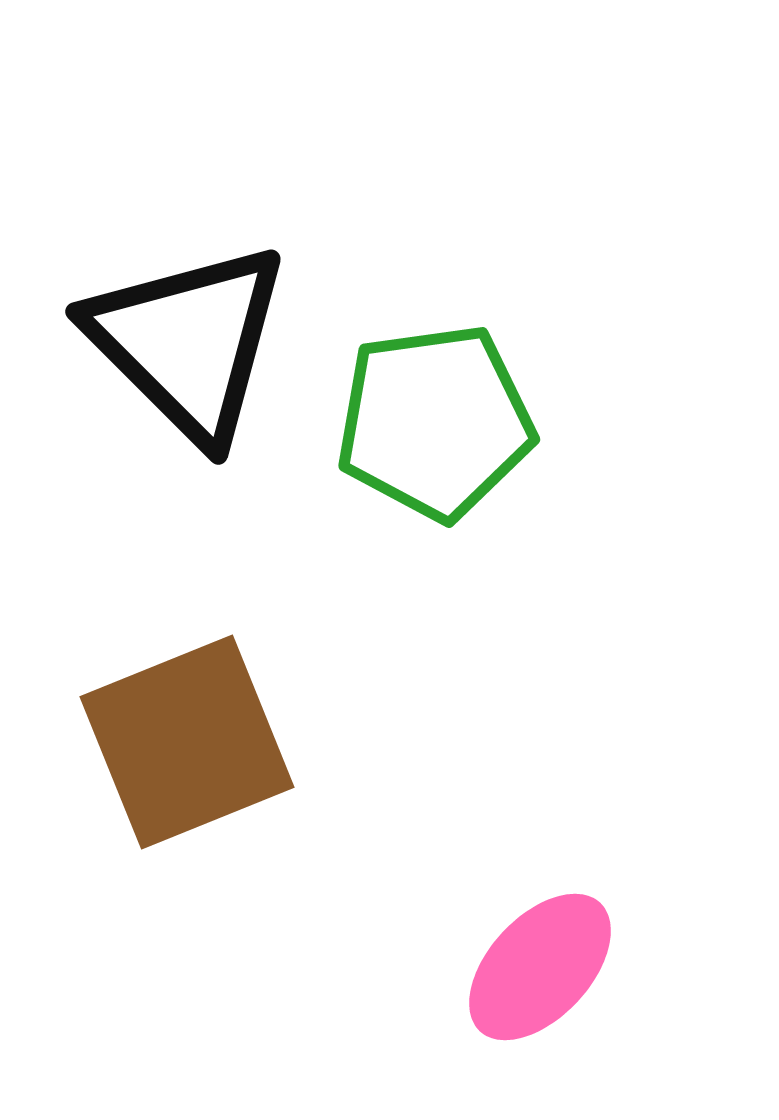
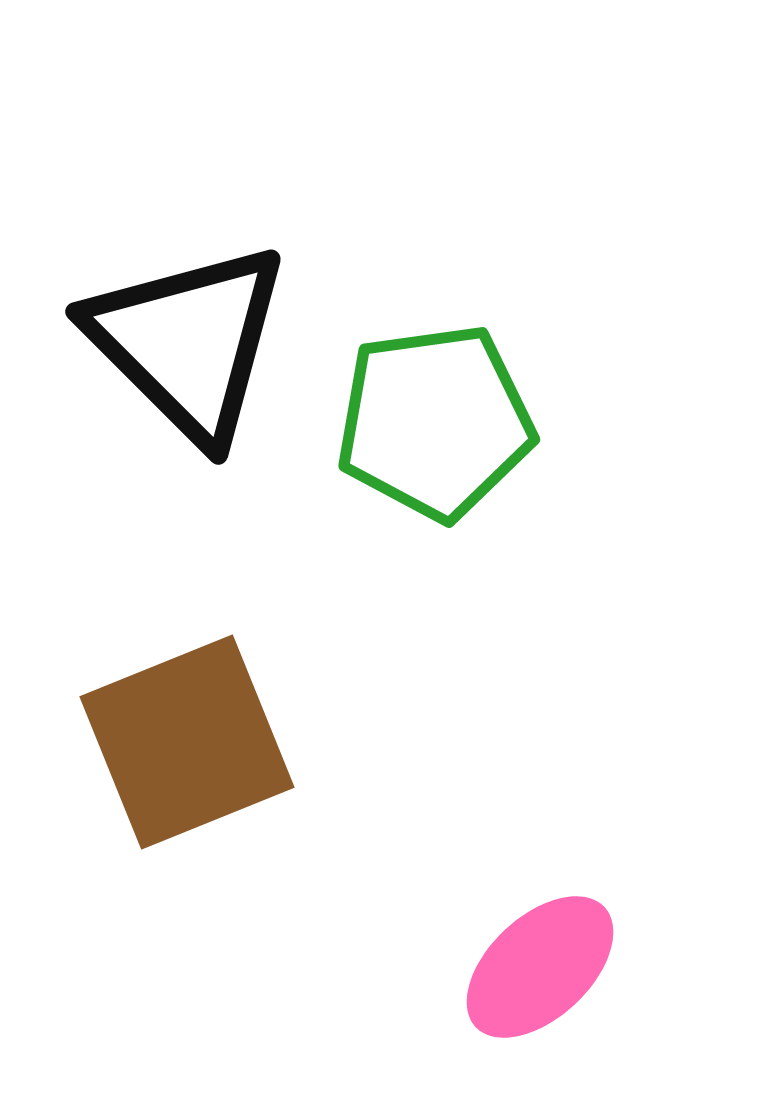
pink ellipse: rotated 4 degrees clockwise
